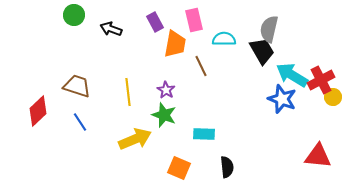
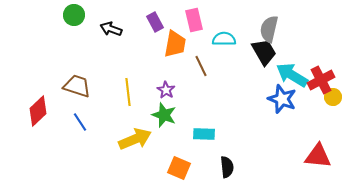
black trapezoid: moved 2 px right, 1 px down
